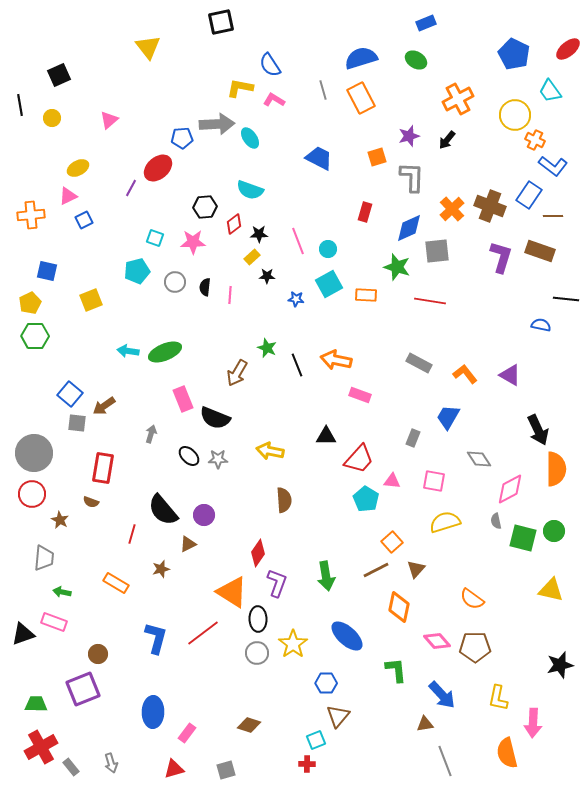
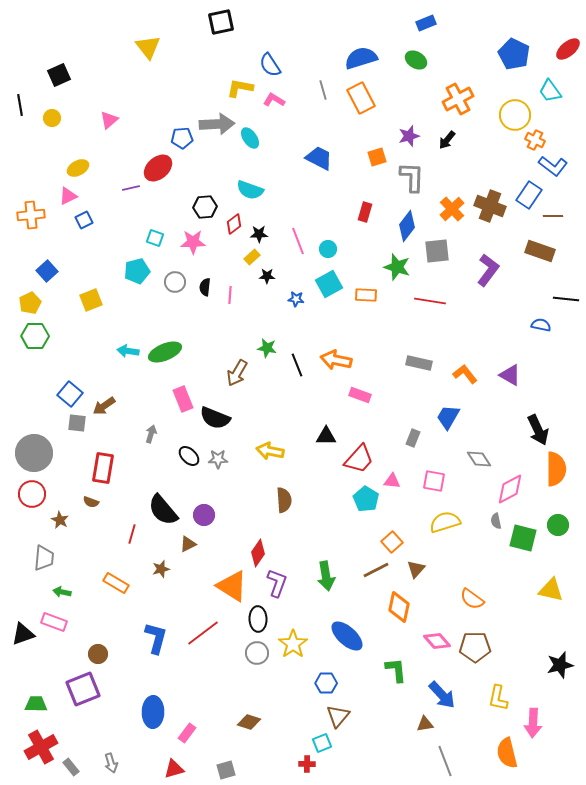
purple line at (131, 188): rotated 48 degrees clockwise
blue diamond at (409, 228): moved 2 px left, 2 px up; rotated 28 degrees counterclockwise
purple L-shape at (501, 257): moved 13 px left, 13 px down; rotated 20 degrees clockwise
blue square at (47, 271): rotated 35 degrees clockwise
green star at (267, 348): rotated 12 degrees counterclockwise
gray rectangle at (419, 363): rotated 15 degrees counterclockwise
green circle at (554, 531): moved 4 px right, 6 px up
orange triangle at (232, 592): moved 6 px up
brown diamond at (249, 725): moved 3 px up
cyan square at (316, 740): moved 6 px right, 3 px down
